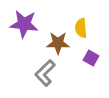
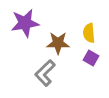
purple star: moved 1 px right, 1 px up; rotated 16 degrees counterclockwise
yellow semicircle: moved 8 px right, 5 px down
